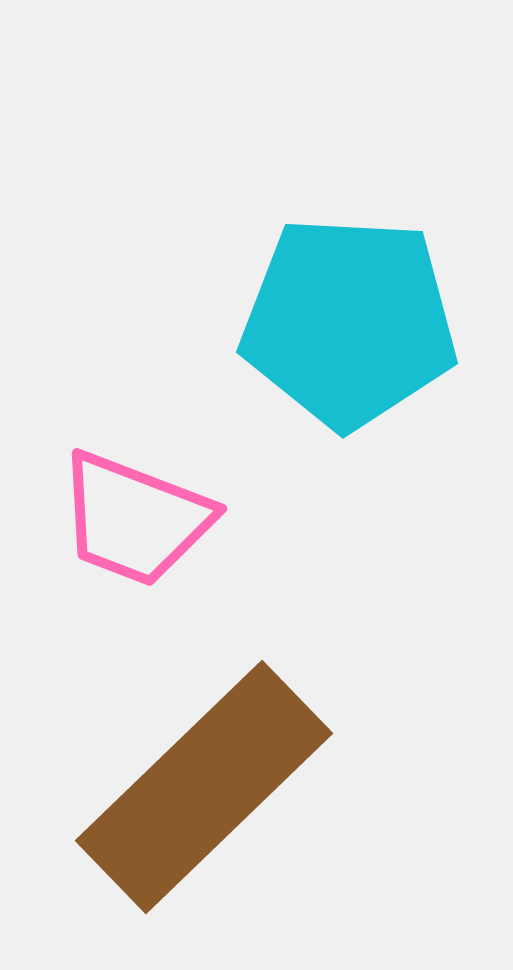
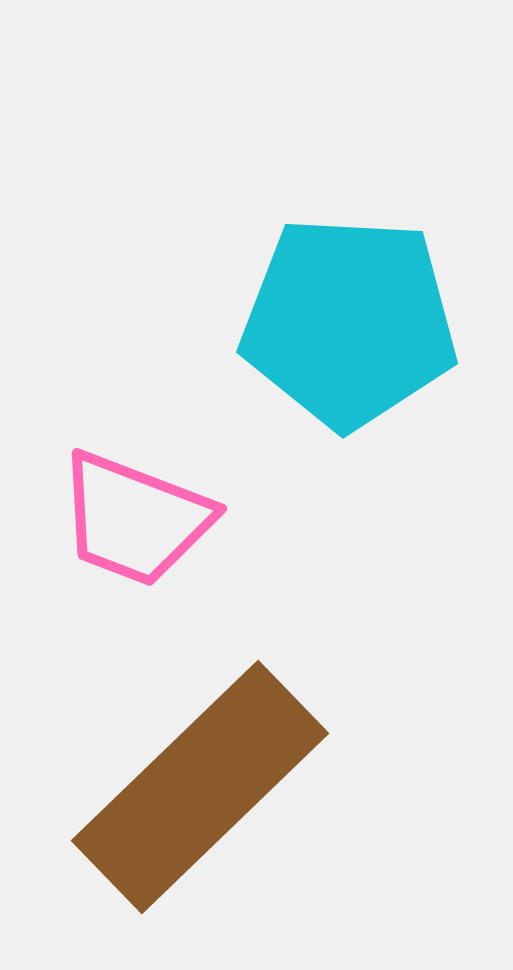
brown rectangle: moved 4 px left
